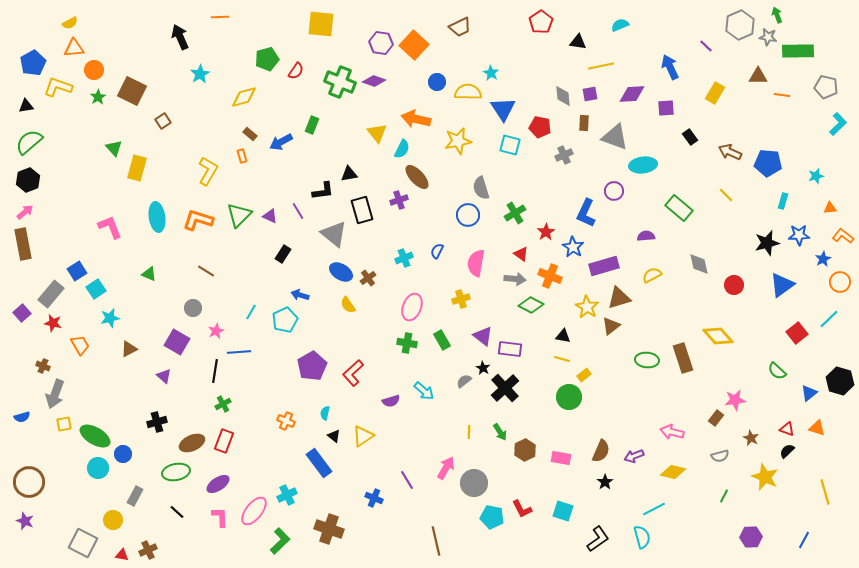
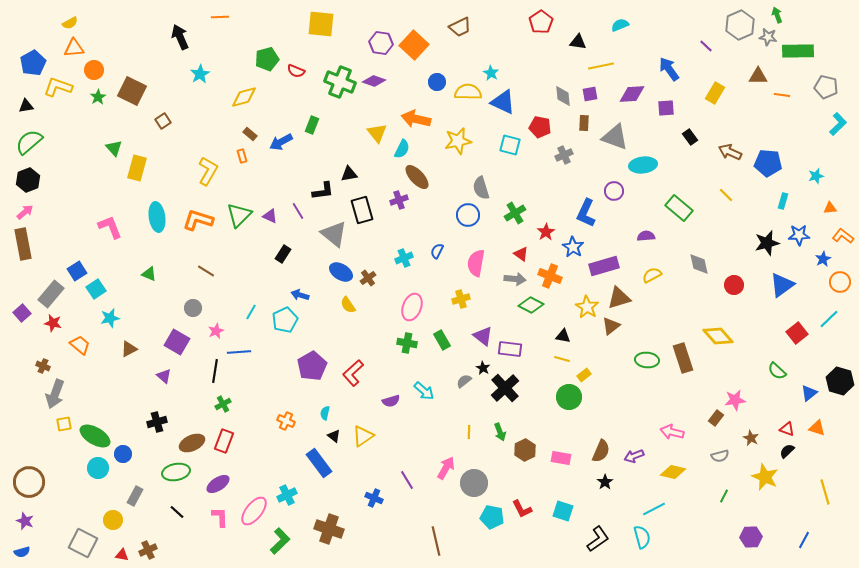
blue arrow at (670, 67): moved 1 px left, 2 px down; rotated 10 degrees counterclockwise
red semicircle at (296, 71): rotated 78 degrees clockwise
blue triangle at (503, 109): moved 7 px up; rotated 32 degrees counterclockwise
orange trapezoid at (80, 345): rotated 20 degrees counterclockwise
blue semicircle at (22, 417): moved 135 px down
green arrow at (500, 432): rotated 12 degrees clockwise
